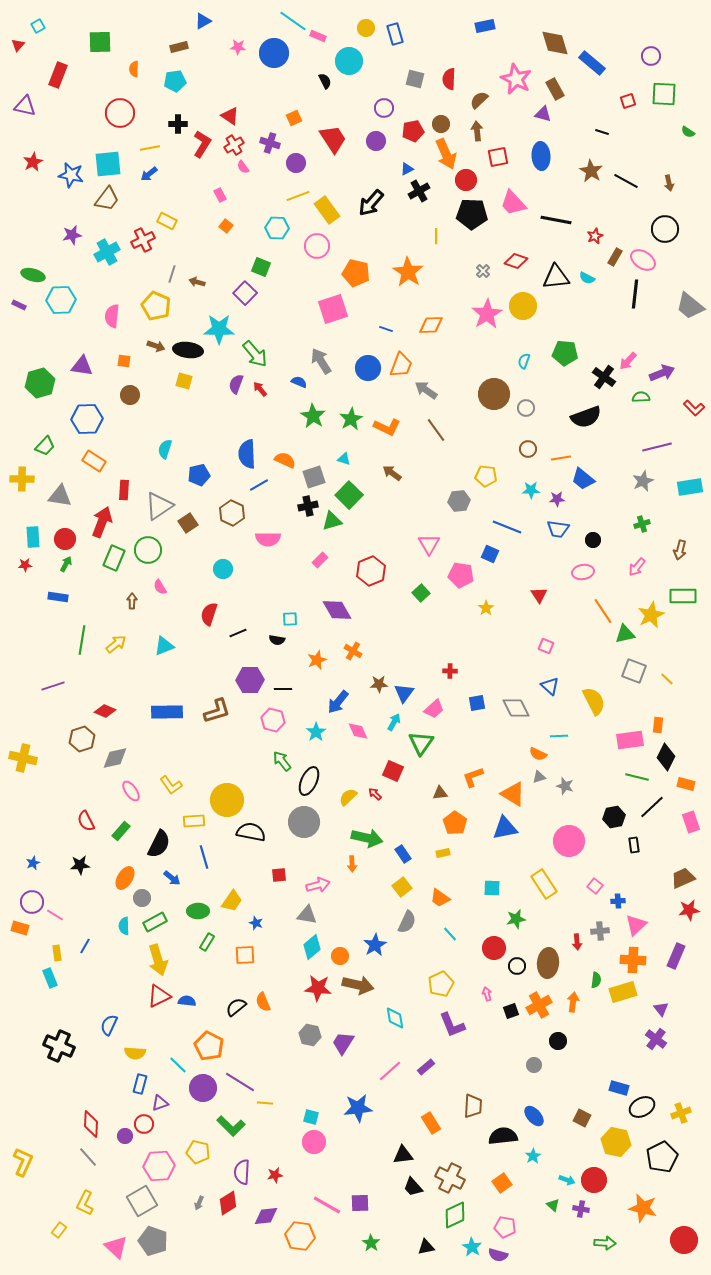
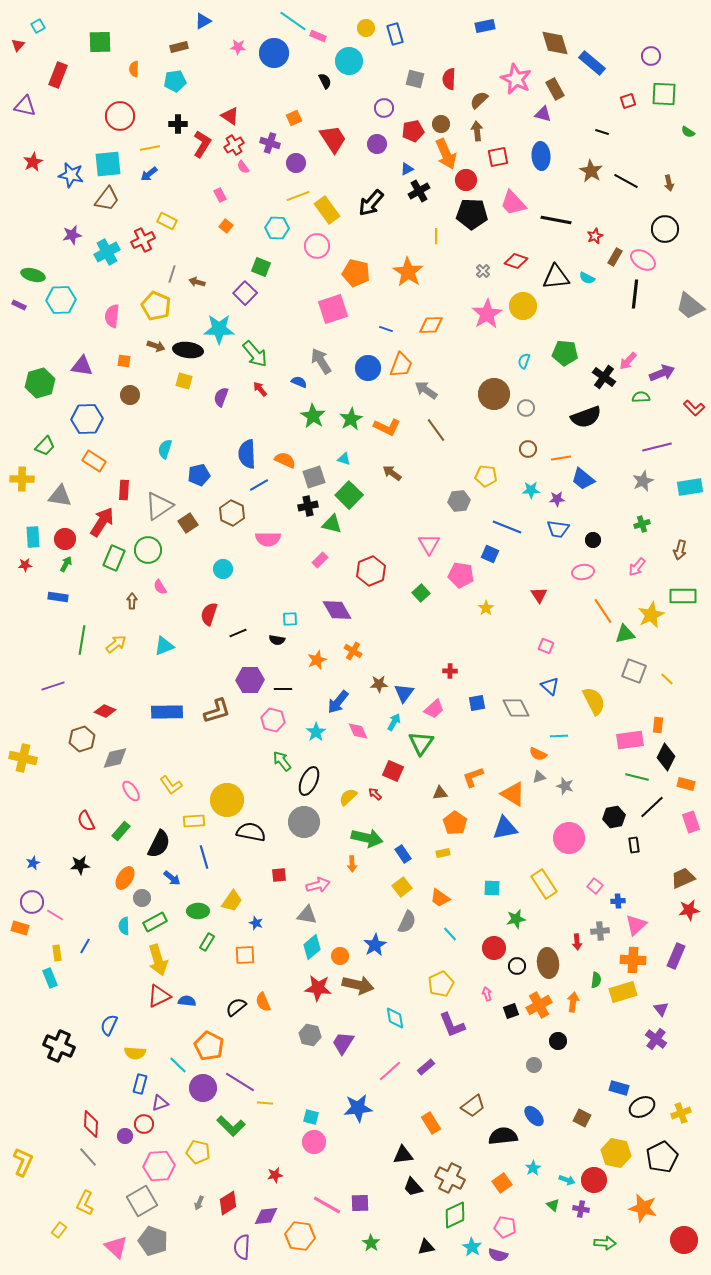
red circle at (120, 113): moved 3 px down
purple circle at (376, 141): moved 1 px right, 3 px down
purple semicircle at (236, 384): moved 15 px left, 13 px down
green triangle at (332, 521): moved 3 px down; rotated 30 degrees clockwise
red arrow at (102, 522): rotated 12 degrees clockwise
pink circle at (569, 841): moved 3 px up
brown ellipse at (548, 963): rotated 12 degrees counterclockwise
brown trapezoid at (473, 1106): rotated 50 degrees clockwise
yellow hexagon at (616, 1142): moved 11 px down
cyan star at (533, 1156): moved 12 px down
purple semicircle at (242, 1172): moved 75 px down
